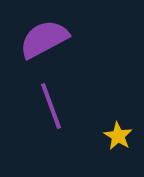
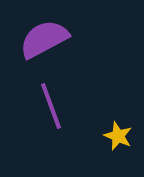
yellow star: rotated 8 degrees counterclockwise
